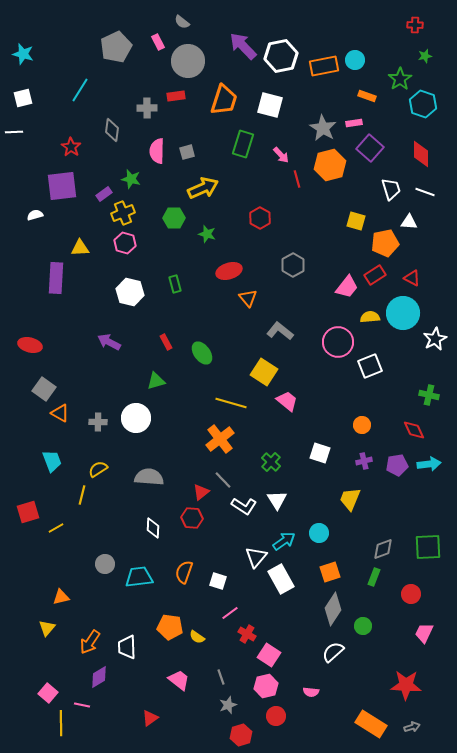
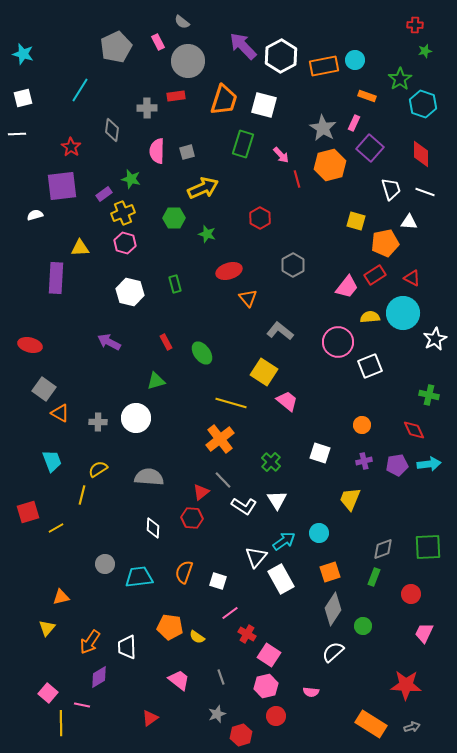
white hexagon at (281, 56): rotated 16 degrees counterclockwise
green star at (425, 56): moved 5 px up
white square at (270, 105): moved 6 px left
pink rectangle at (354, 123): rotated 56 degrees counterclockwise
white line at (14, 132): moved 3 px right, 2 px down
gray star at (228, 705): moved 11 px left, 9 px down
